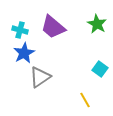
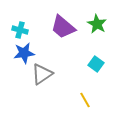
purple trapezoid: moved 10 px right
blue star: rotated 20 degrees clockwise
cyan square: moved 4 px left, 5 px up
gray triangle: moved 2 px right, 3 px up
